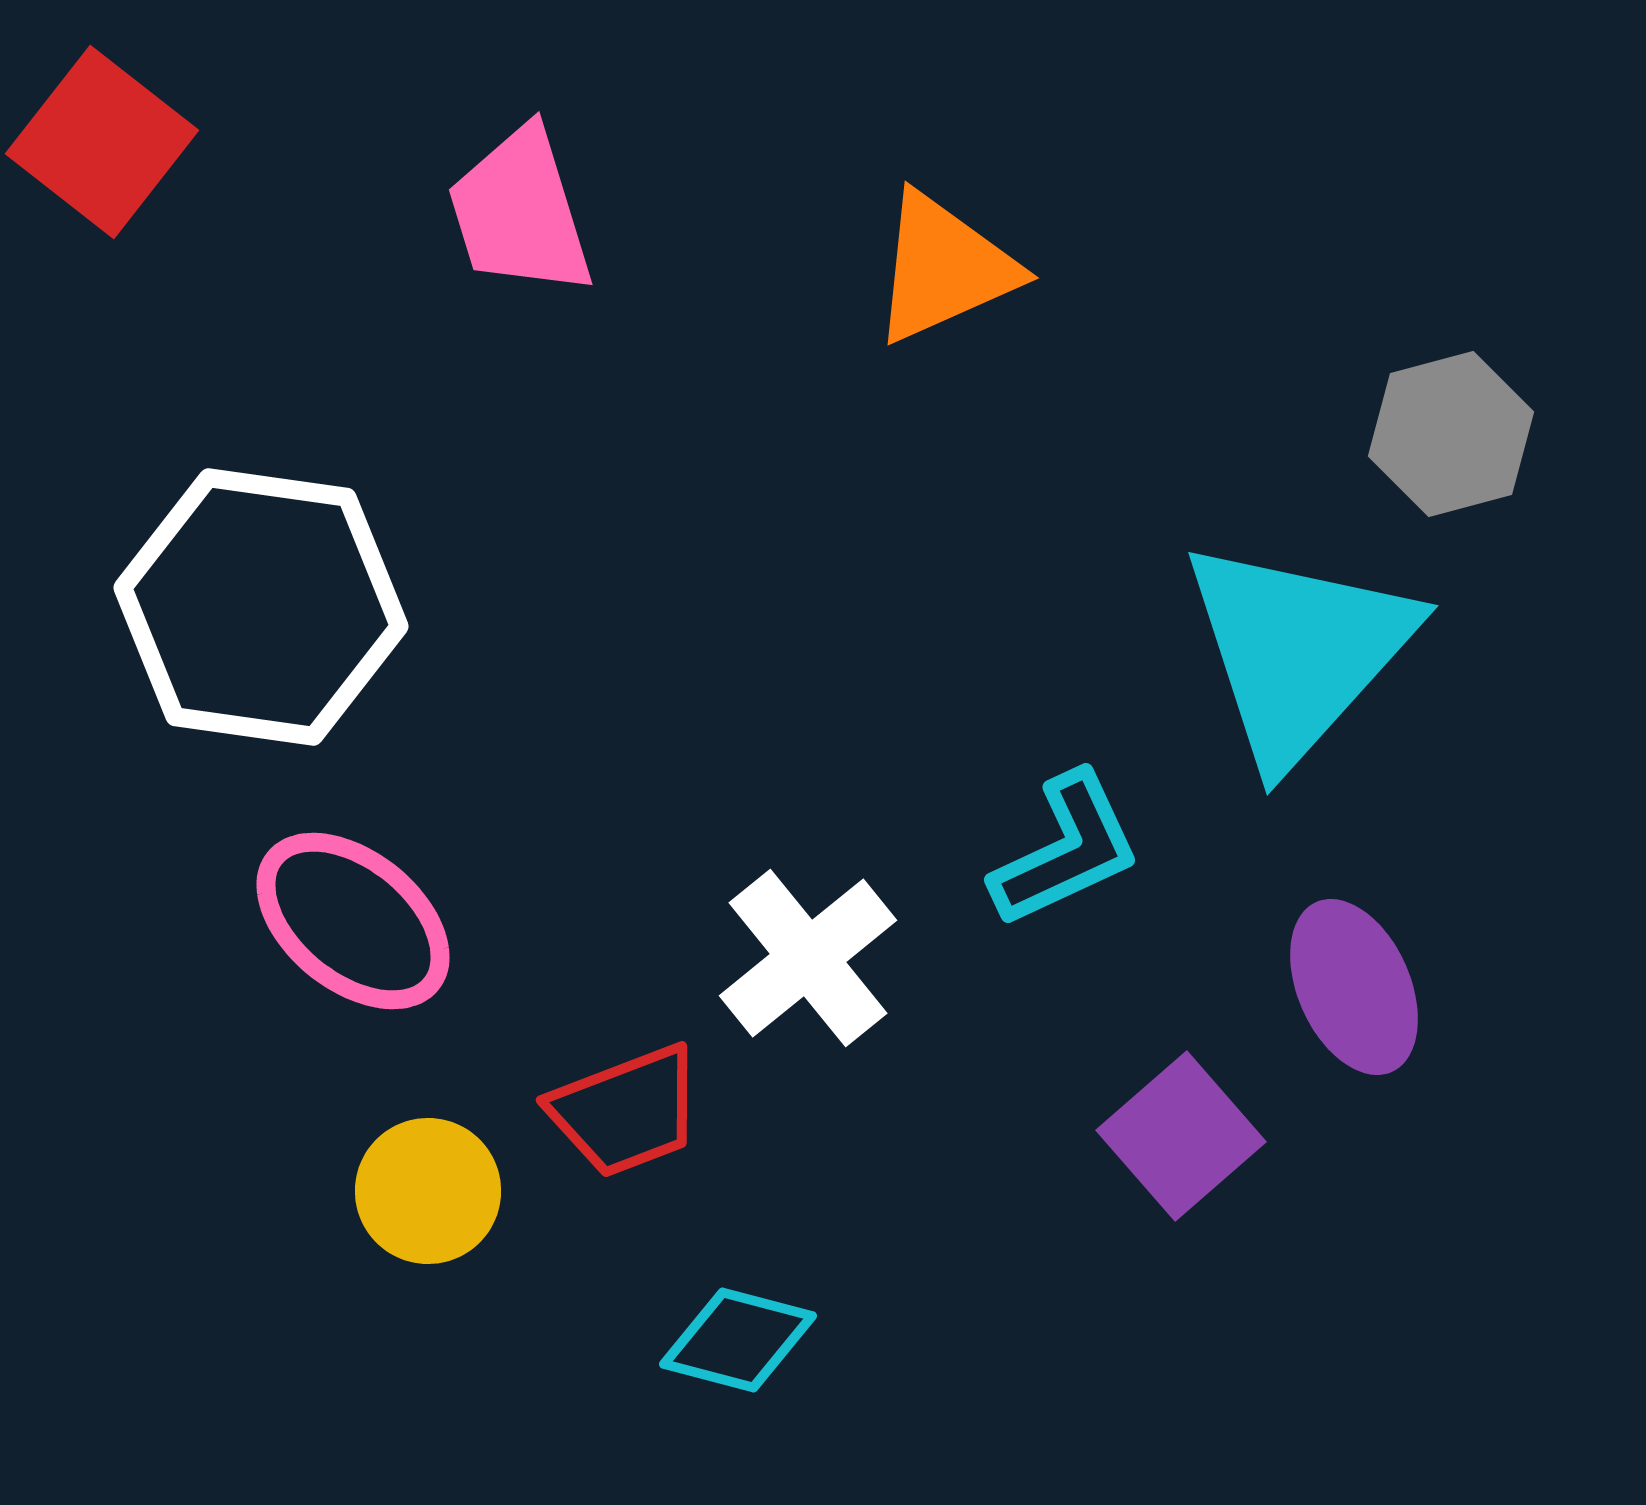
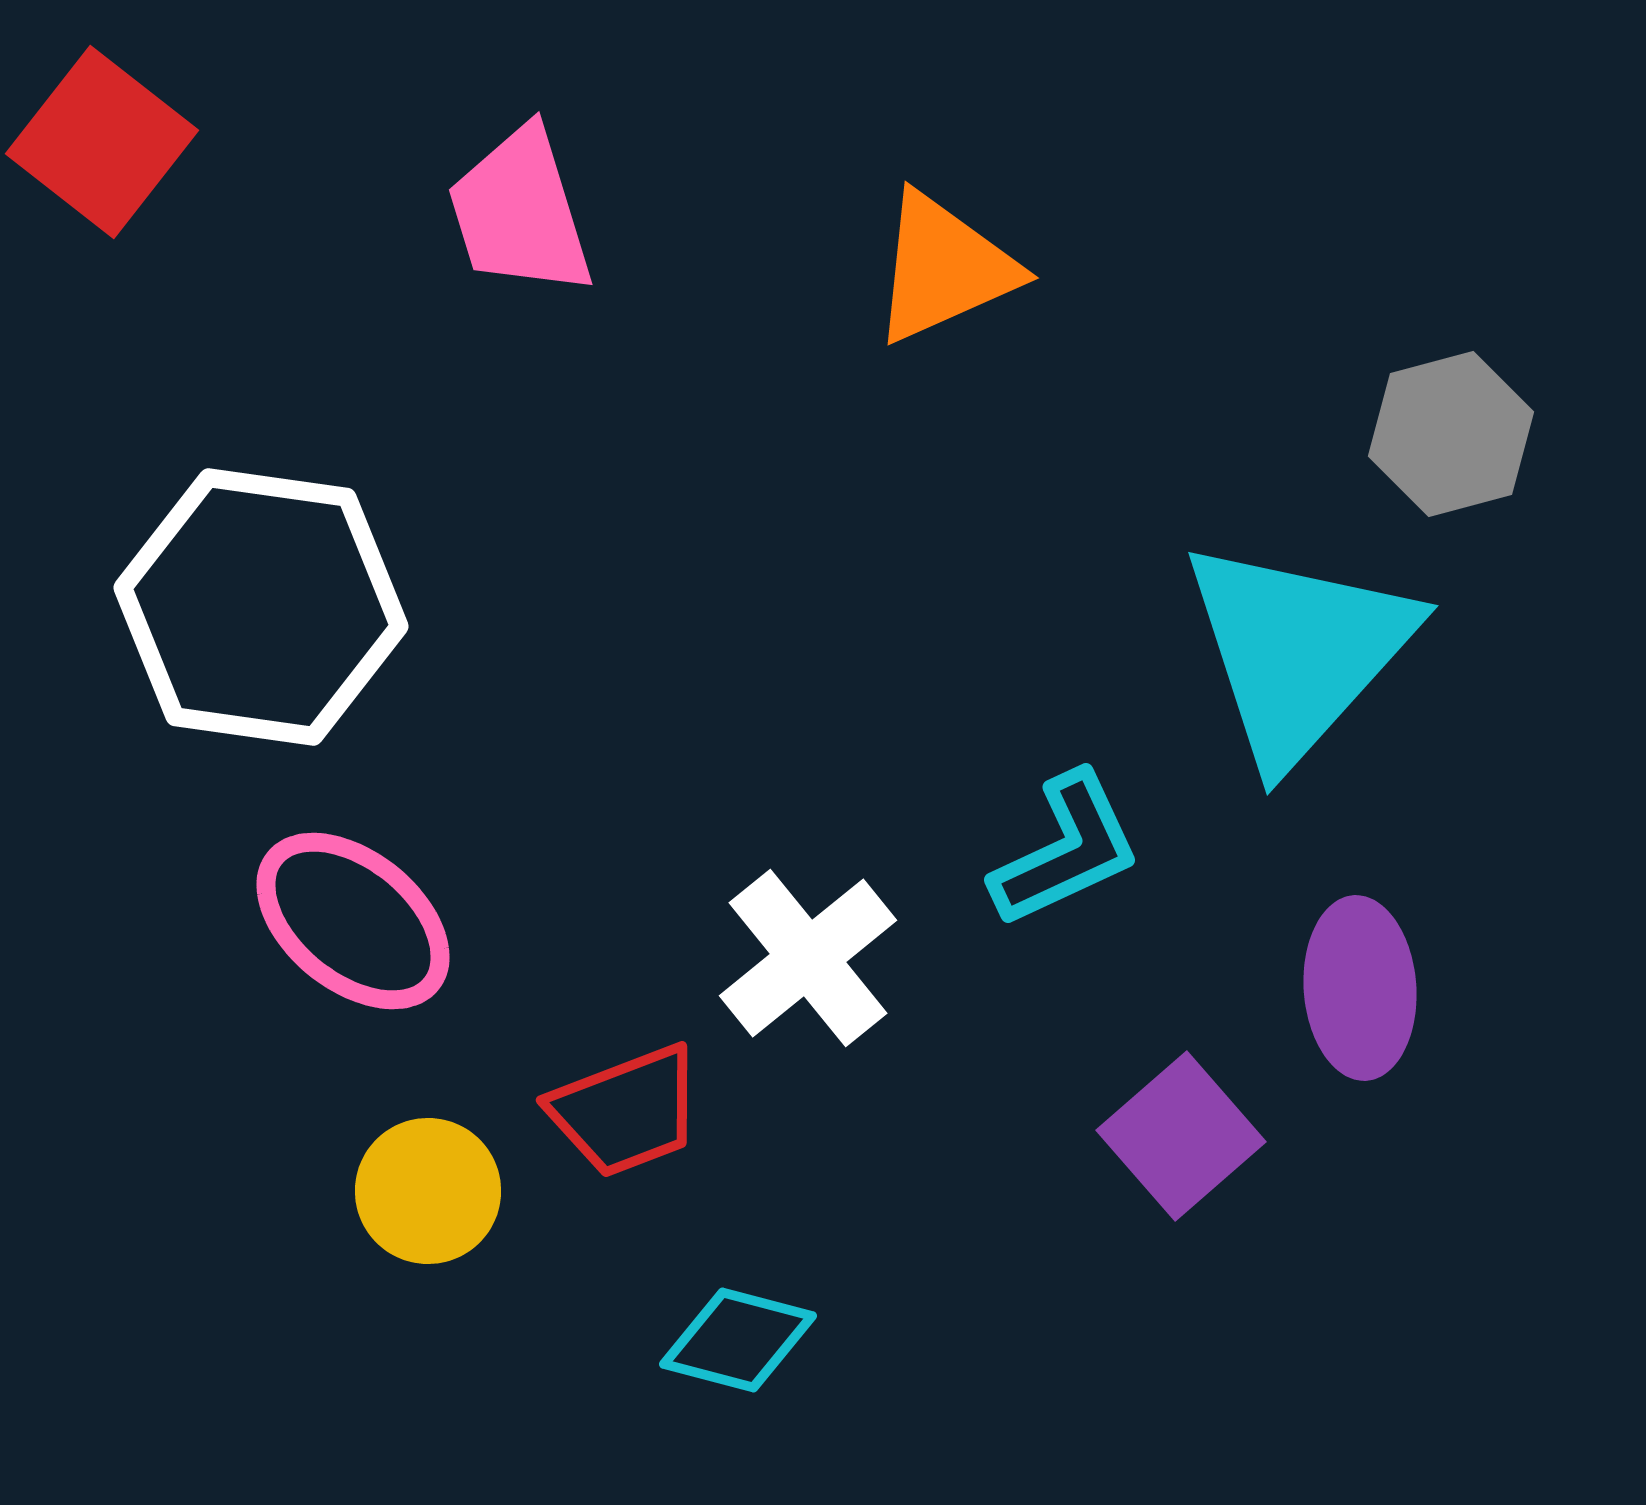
purple ellipse: moved 6 px right, 1 px down; rotated 20 degrees clockwise
